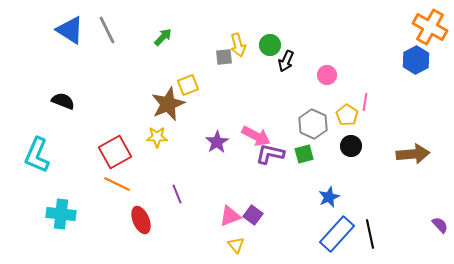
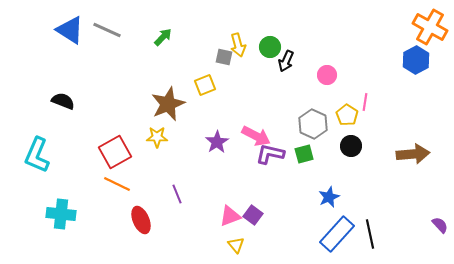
gray line: rotated 40 degrees counterclockwise
green circle: moved 2 px down
gray square: rotated 18 degrees clockwise
yellow square: moved 17 px right
